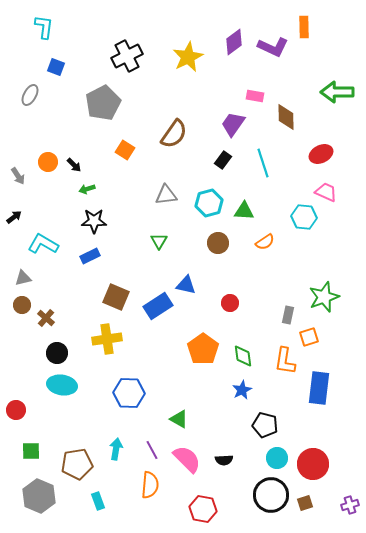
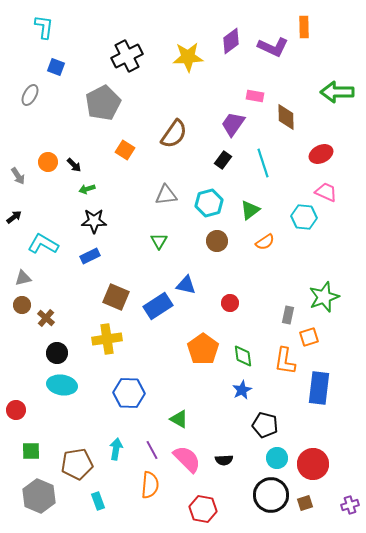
purple diamond at (234, 42): moved 3 px left, 1 px up
yellow star at (188, 57): rotated 24 degrees clockwise
green triangle at (244, 211): moved 6 px right, 1 px up; rotated 40 degrees counterclockwise
brown circle at (218, 243): moved 1 px left, 2 px up
